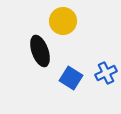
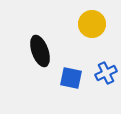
yellow circle: moved 29 px right, 3 px down
blue square: rotated 20 degrees counterclockwise
